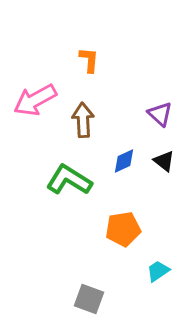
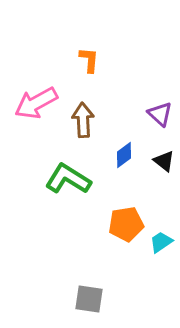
pink arrow: moved 1 px right, 3 px down
blue diamond: moved 6 px up; rotated 12 degrees counterclockwise
green L-shape: moved 1 px left, 1 px up
orange pentagon: moved 3 px right, 5 px up
cyan trapezoid: moved 3 px right, 29 px up
gray square: rotated 12 degrees counterclockwise
